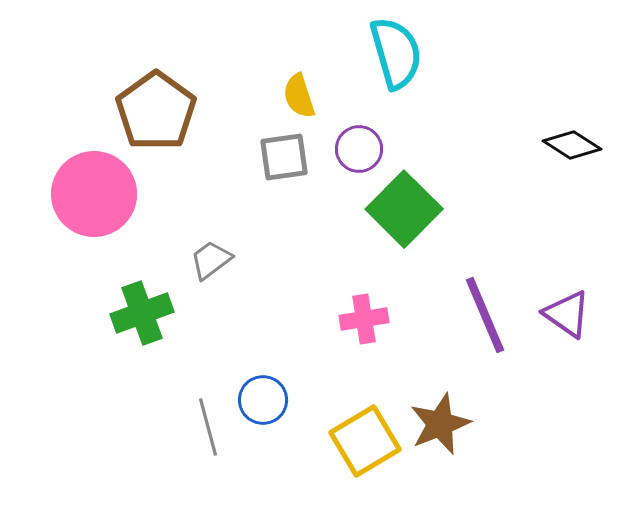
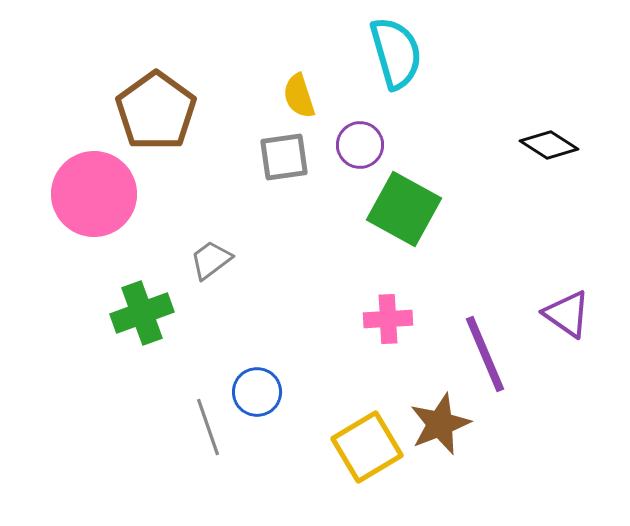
black diamond: moved 23 px left
purple circle: moved 1 px right, 4 px up
green square: rotated 16 degrees counterclockwise
purple line: moved 39 px down
pink cross: moved 24 px right; rotated 6 degrees clockwise
blue circle: moved 6 px left, 8 px up
gray line: rotated 4 degrees counterclockwise
yellow square: moved 2 px right, 6 px down
